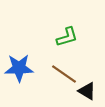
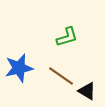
blue star: rotated 12 degrees counterclockwise
brown line: moved 3 px left, 2 px down
